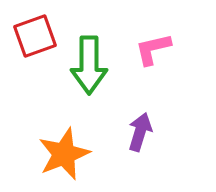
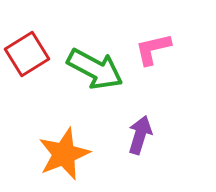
red square: moved 8 px left, 18 px down; rotated 12 degrees counterclockwise
green arrow: moved 6 px right, 4 px down; rotated 62 degrees counterclockwise
purple arrow: moved 3 px down
